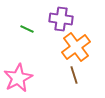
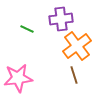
purple cross: rotated 15 degrees counterclockwise
orange cross: moved 1 px right, 1 px up
pink star: rotated 20 degrees clockwise
